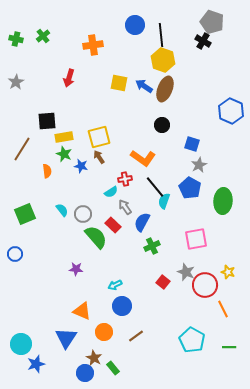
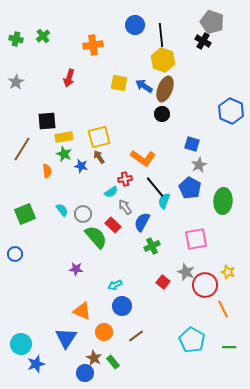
black circle at (162, 125): moved 11 px up
green rectangle at (113, 368): moved 6 px up
